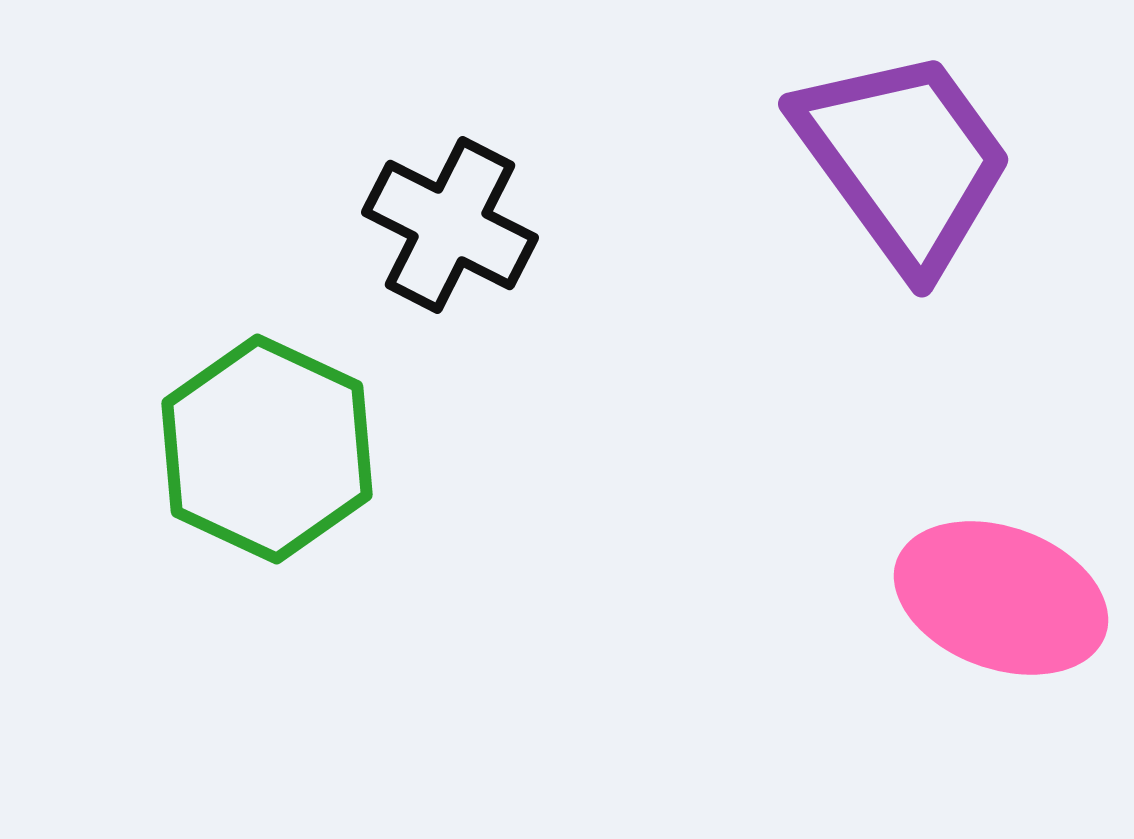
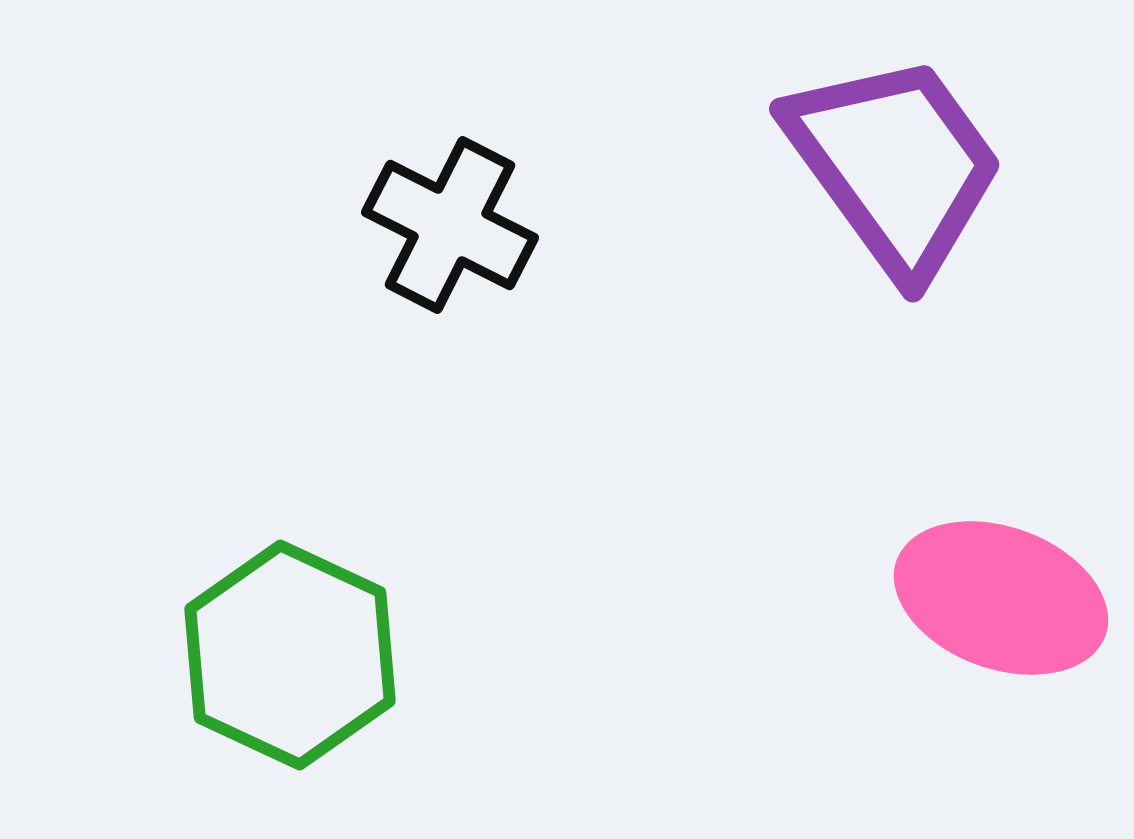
purple trapezoid: moved 9 px left, 5 px down
green hexagon: moved 23 px right, 206 px down
